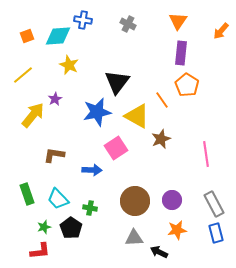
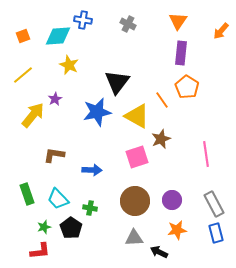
orange square: moved 4 px left
orange pentagon: moved 2 px down
pink square: moved 21 px right, 9 px down; rotated 15 degrees clockwise
